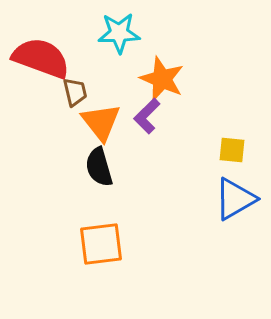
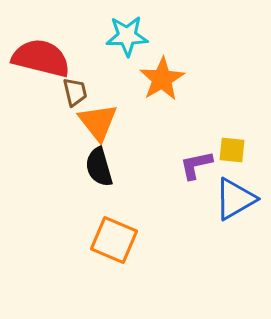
cyan star: moved 8 px right, 3 px down
red semicircle: rotated 6 degrees counterclockwise
orange star: rotated 18 degrees clockwise
purple L-shape: moved 49 px right, 49 px down; rotated 33 degrees clockwise
orange triangle: moved 3 px left
orange square: moved 13 px right, 4 px up; rotated 30 degrees clockwise
